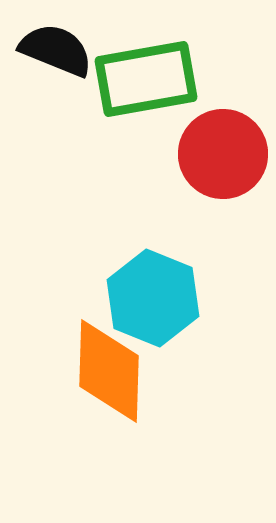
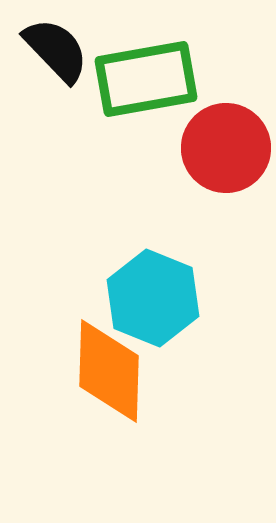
black semicircle: rotated 24 degrees clockwise
red circle: moved 3 px right, 6 px up
